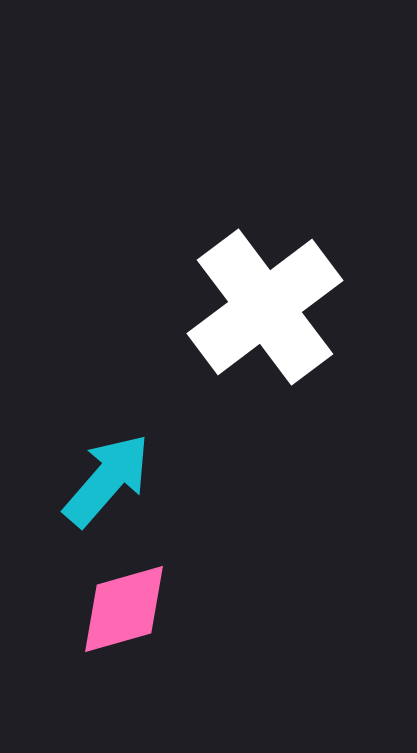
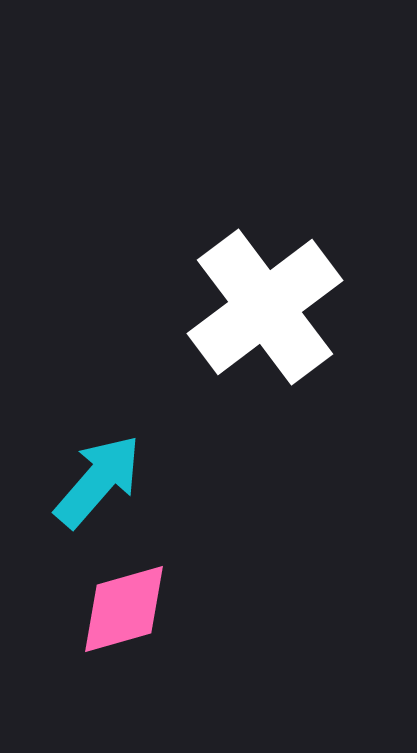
cyan arrow: moved 9 px left, 1 px down
